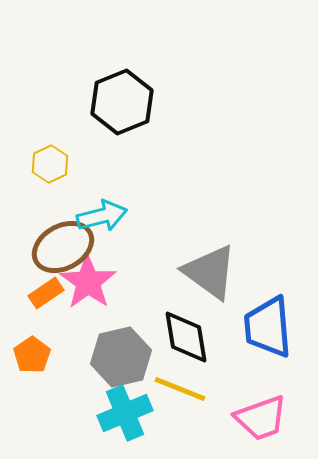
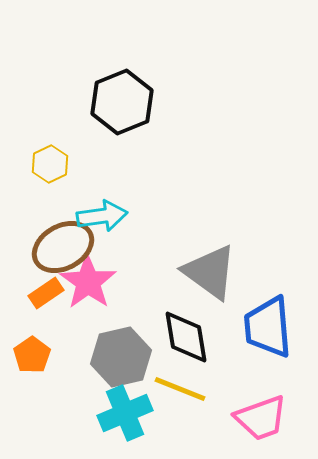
cyan arrow: rotated 6 degrees clockwise
